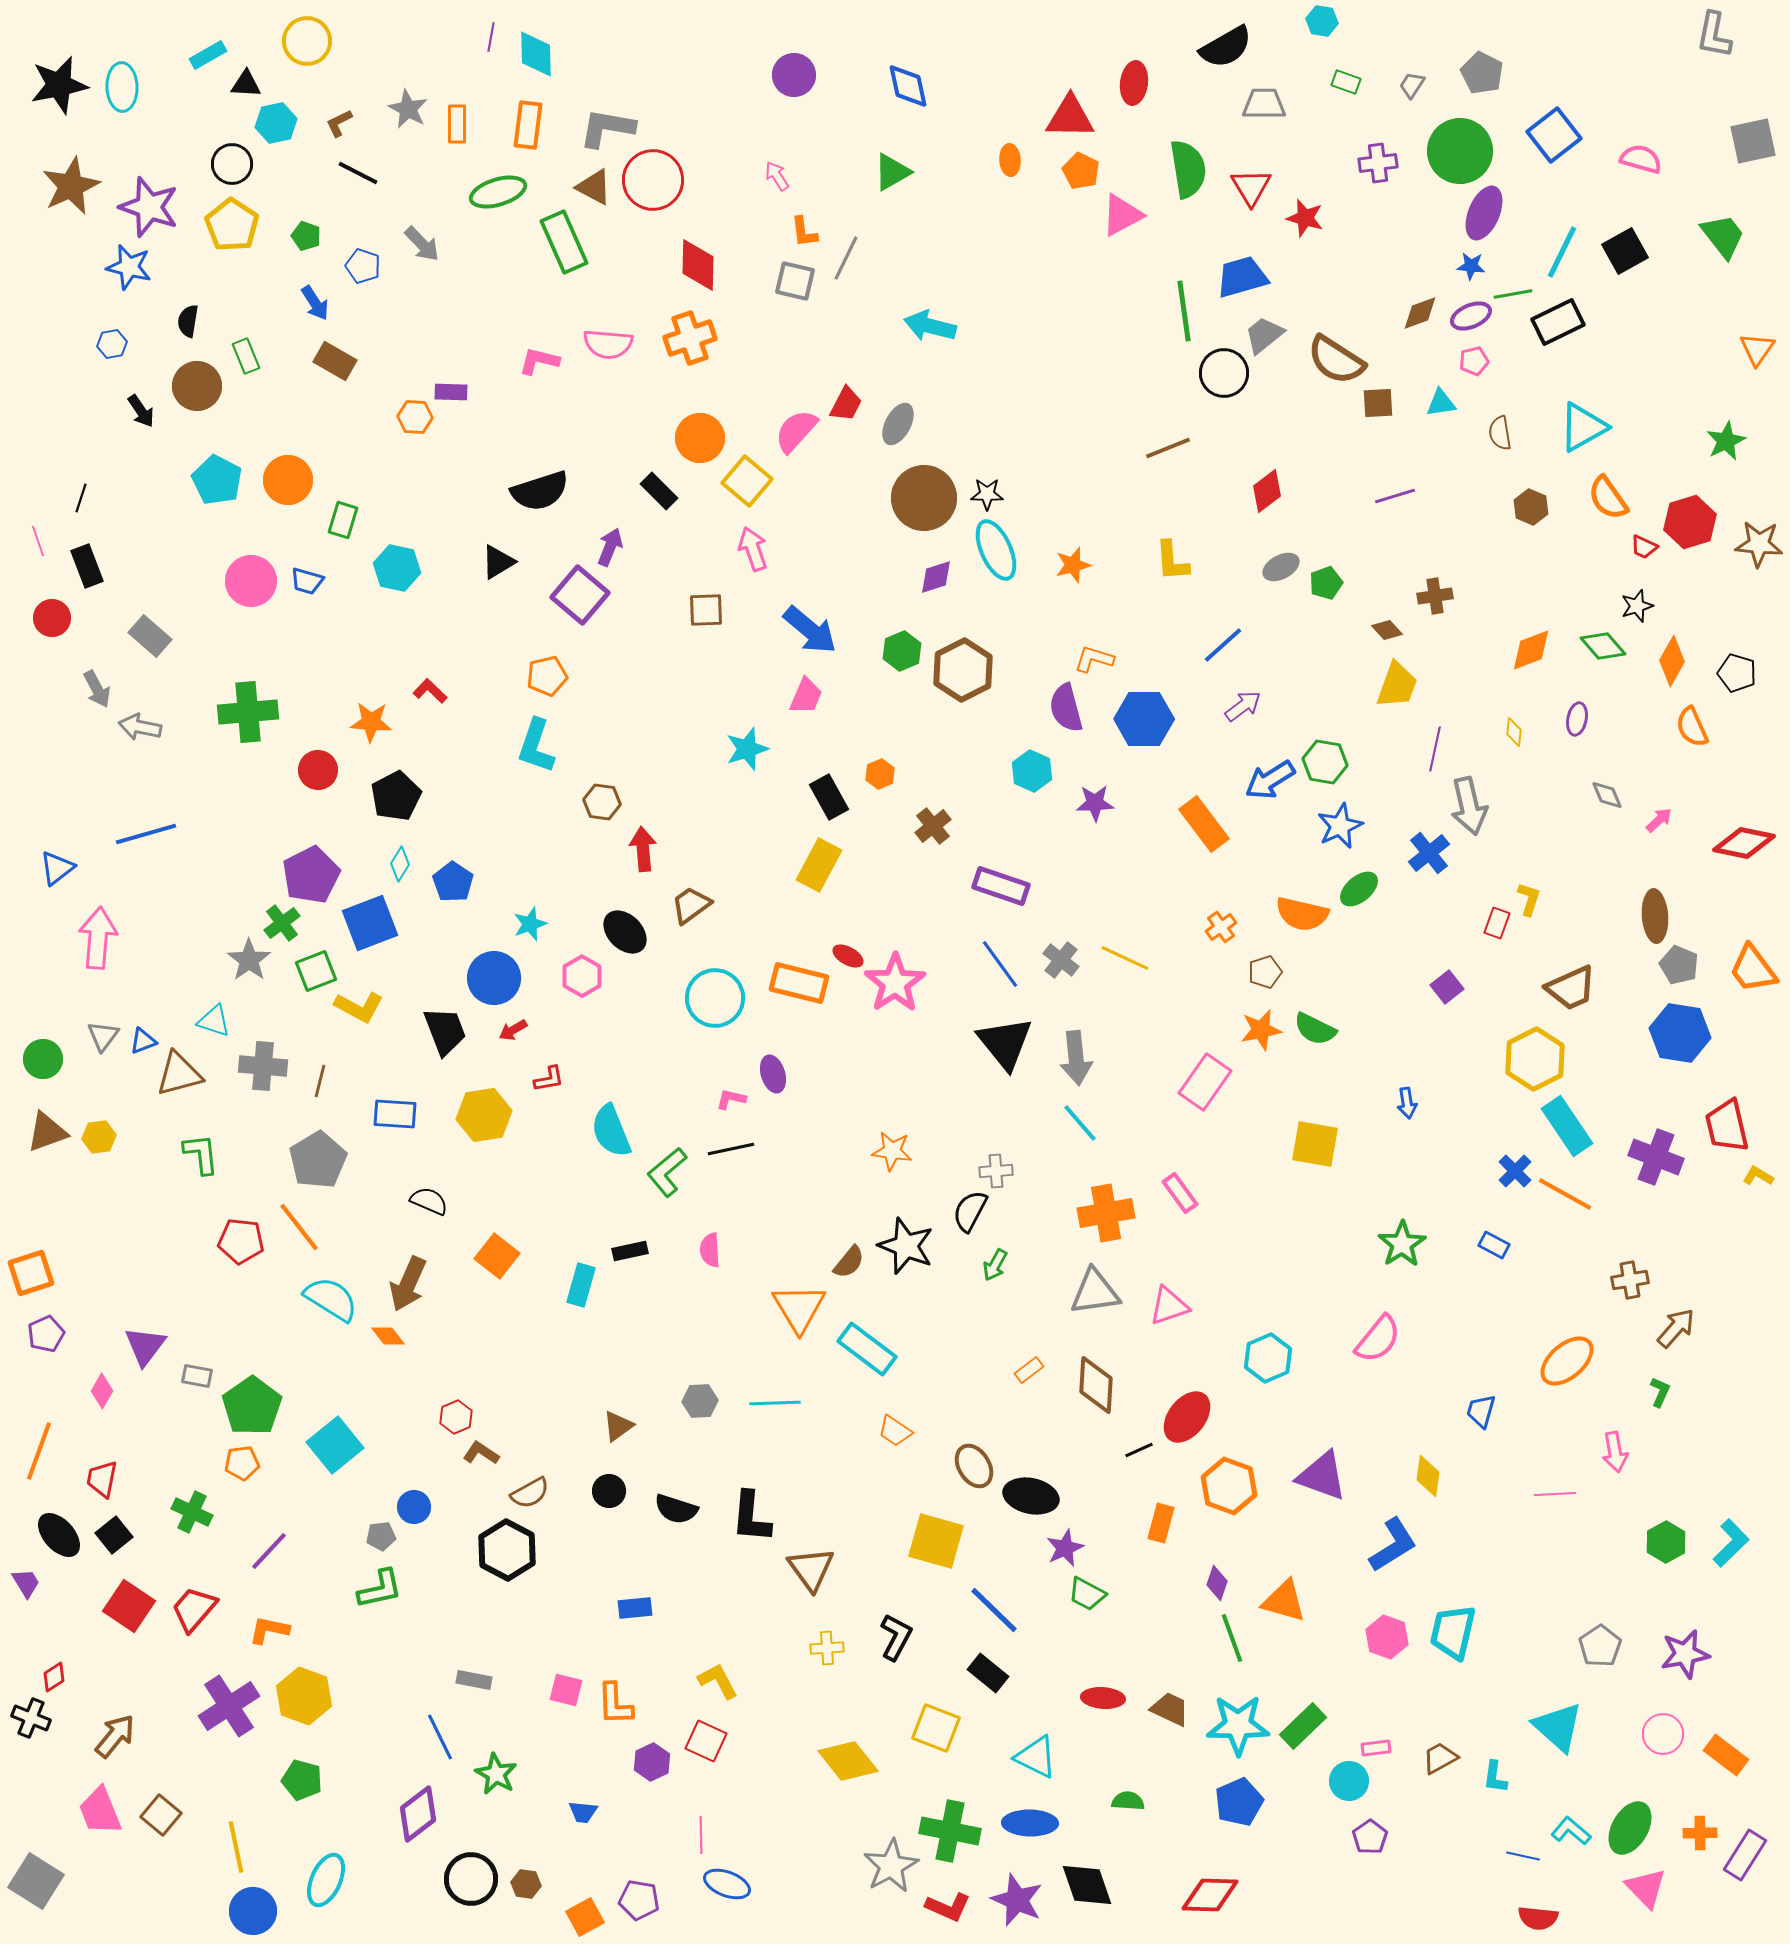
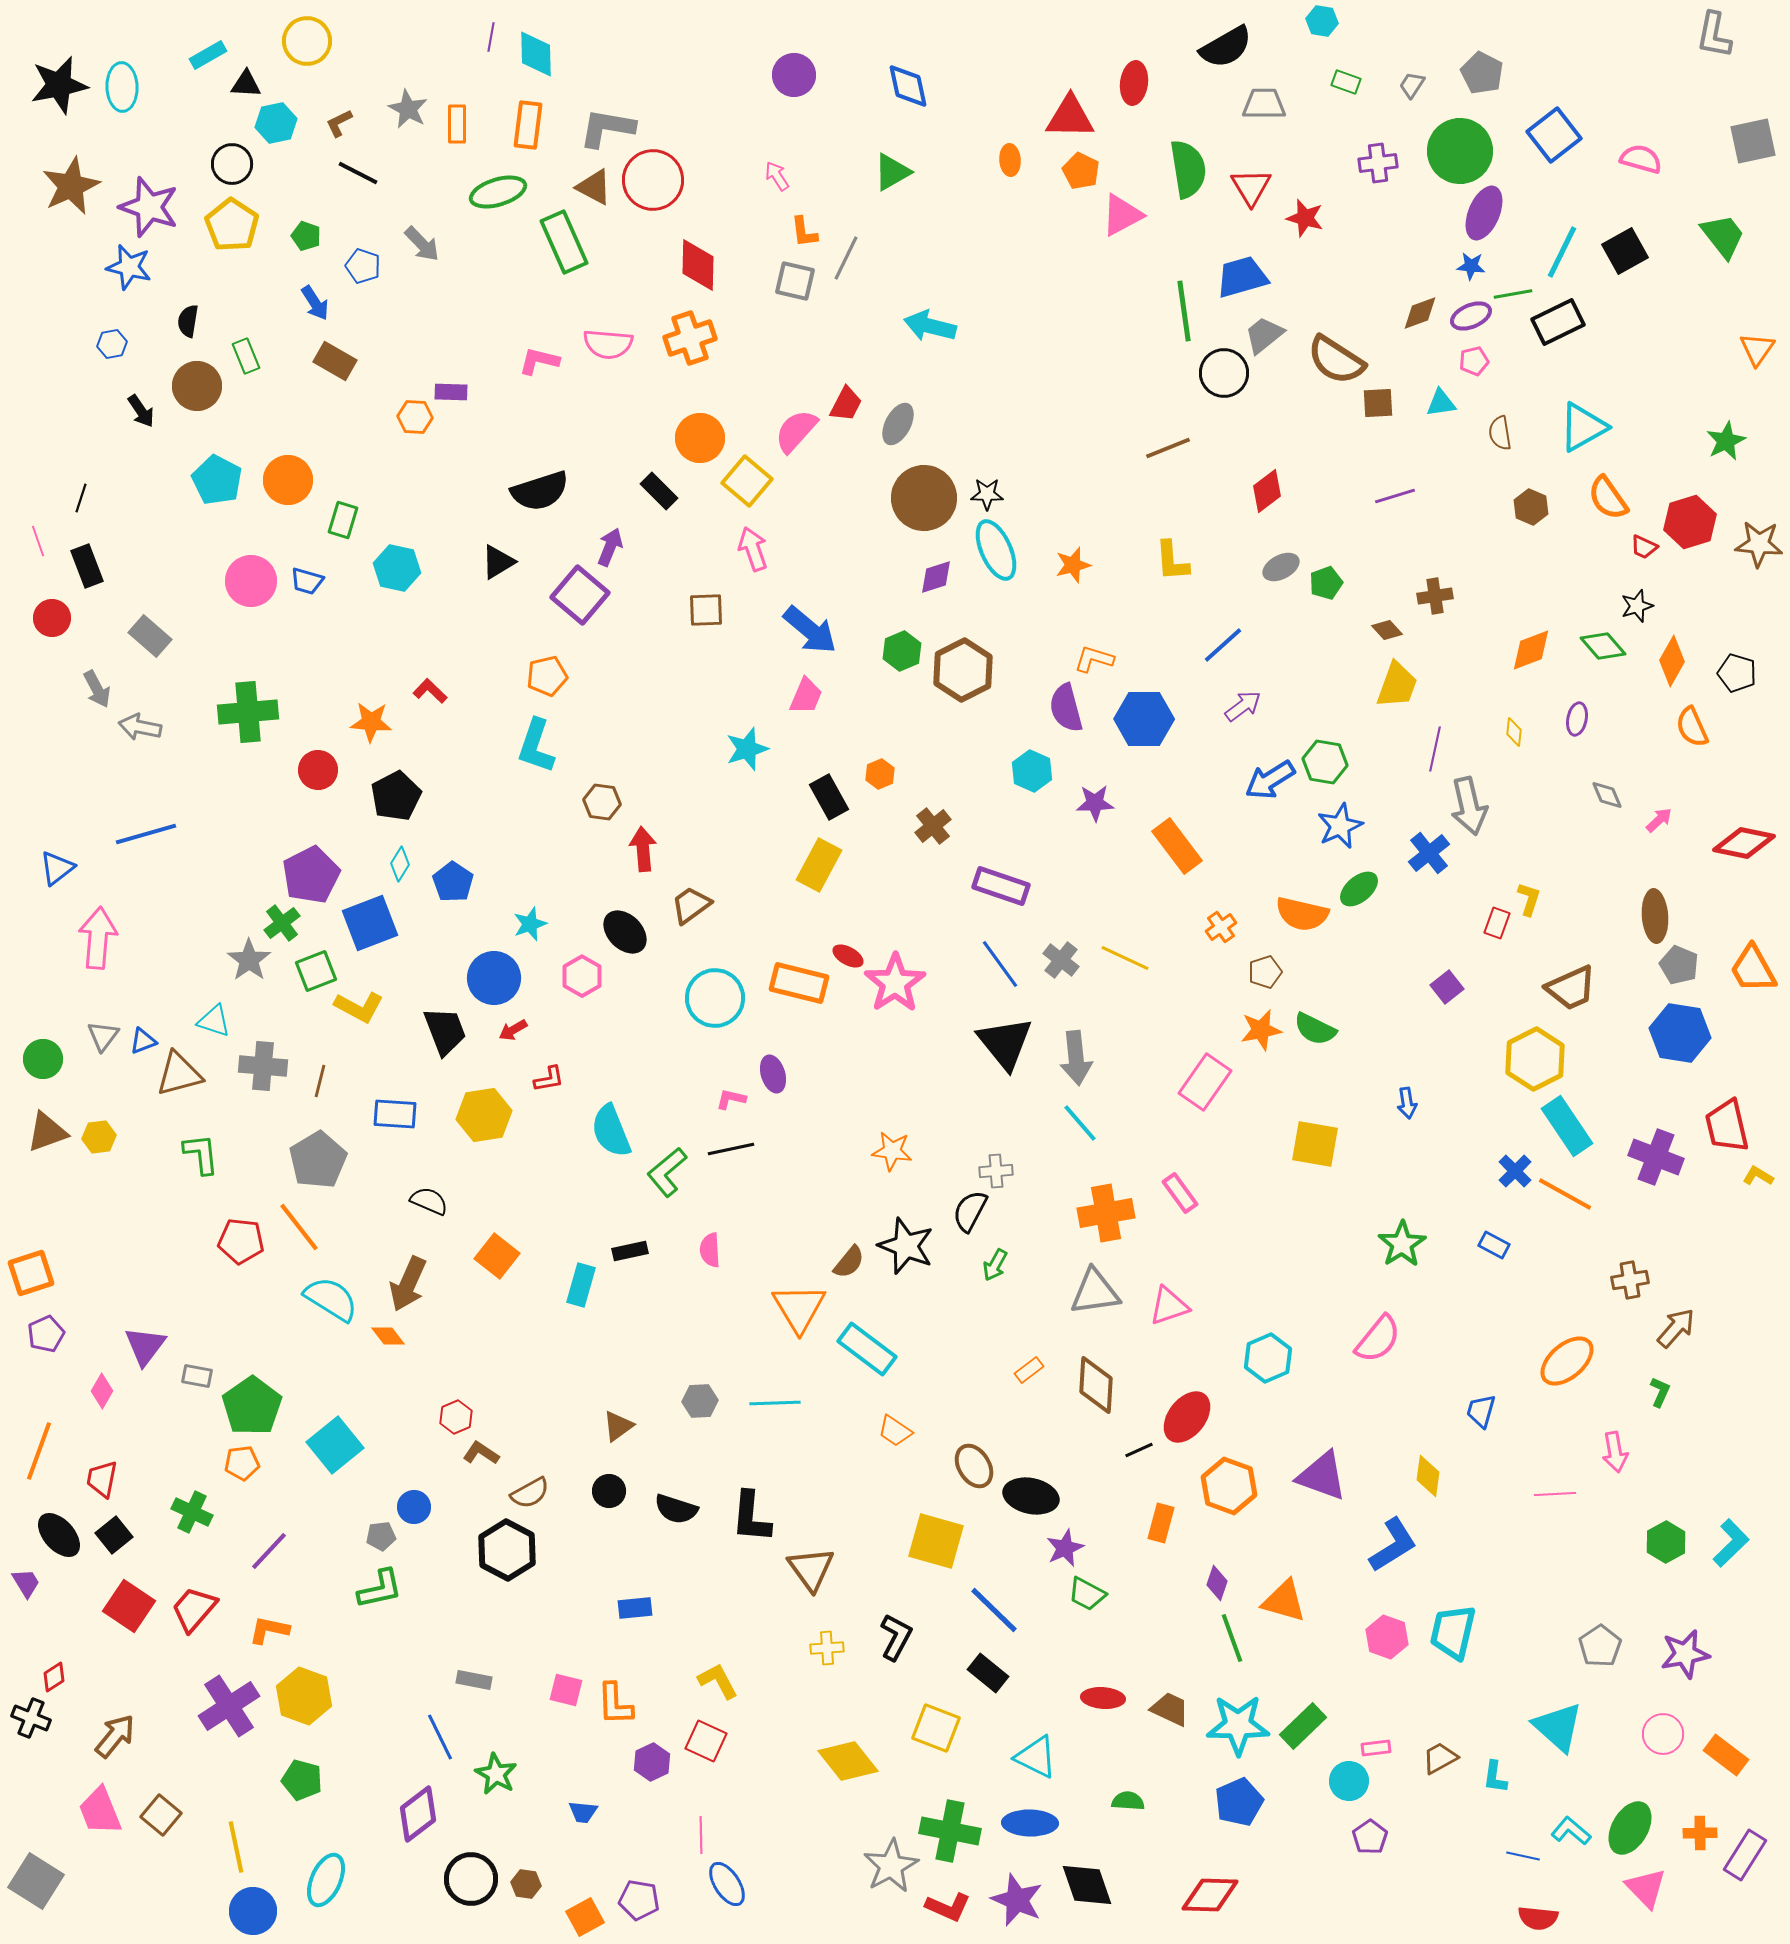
orange rectangle at (1204, 824): moved 27 px left, 22 px down
orange trapezoid at (1753, 969): rotated 8 degrees clockwise
blue ellipse at (727, 1884): rotated 36 degrees clockwise
